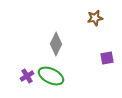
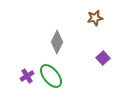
gray diamond: moved 1 px right, 2 px up
purple square: moved 4 px left; rotated 32 degrees counterclockwise
green ellipse: rotated 25 degrees clockwise
